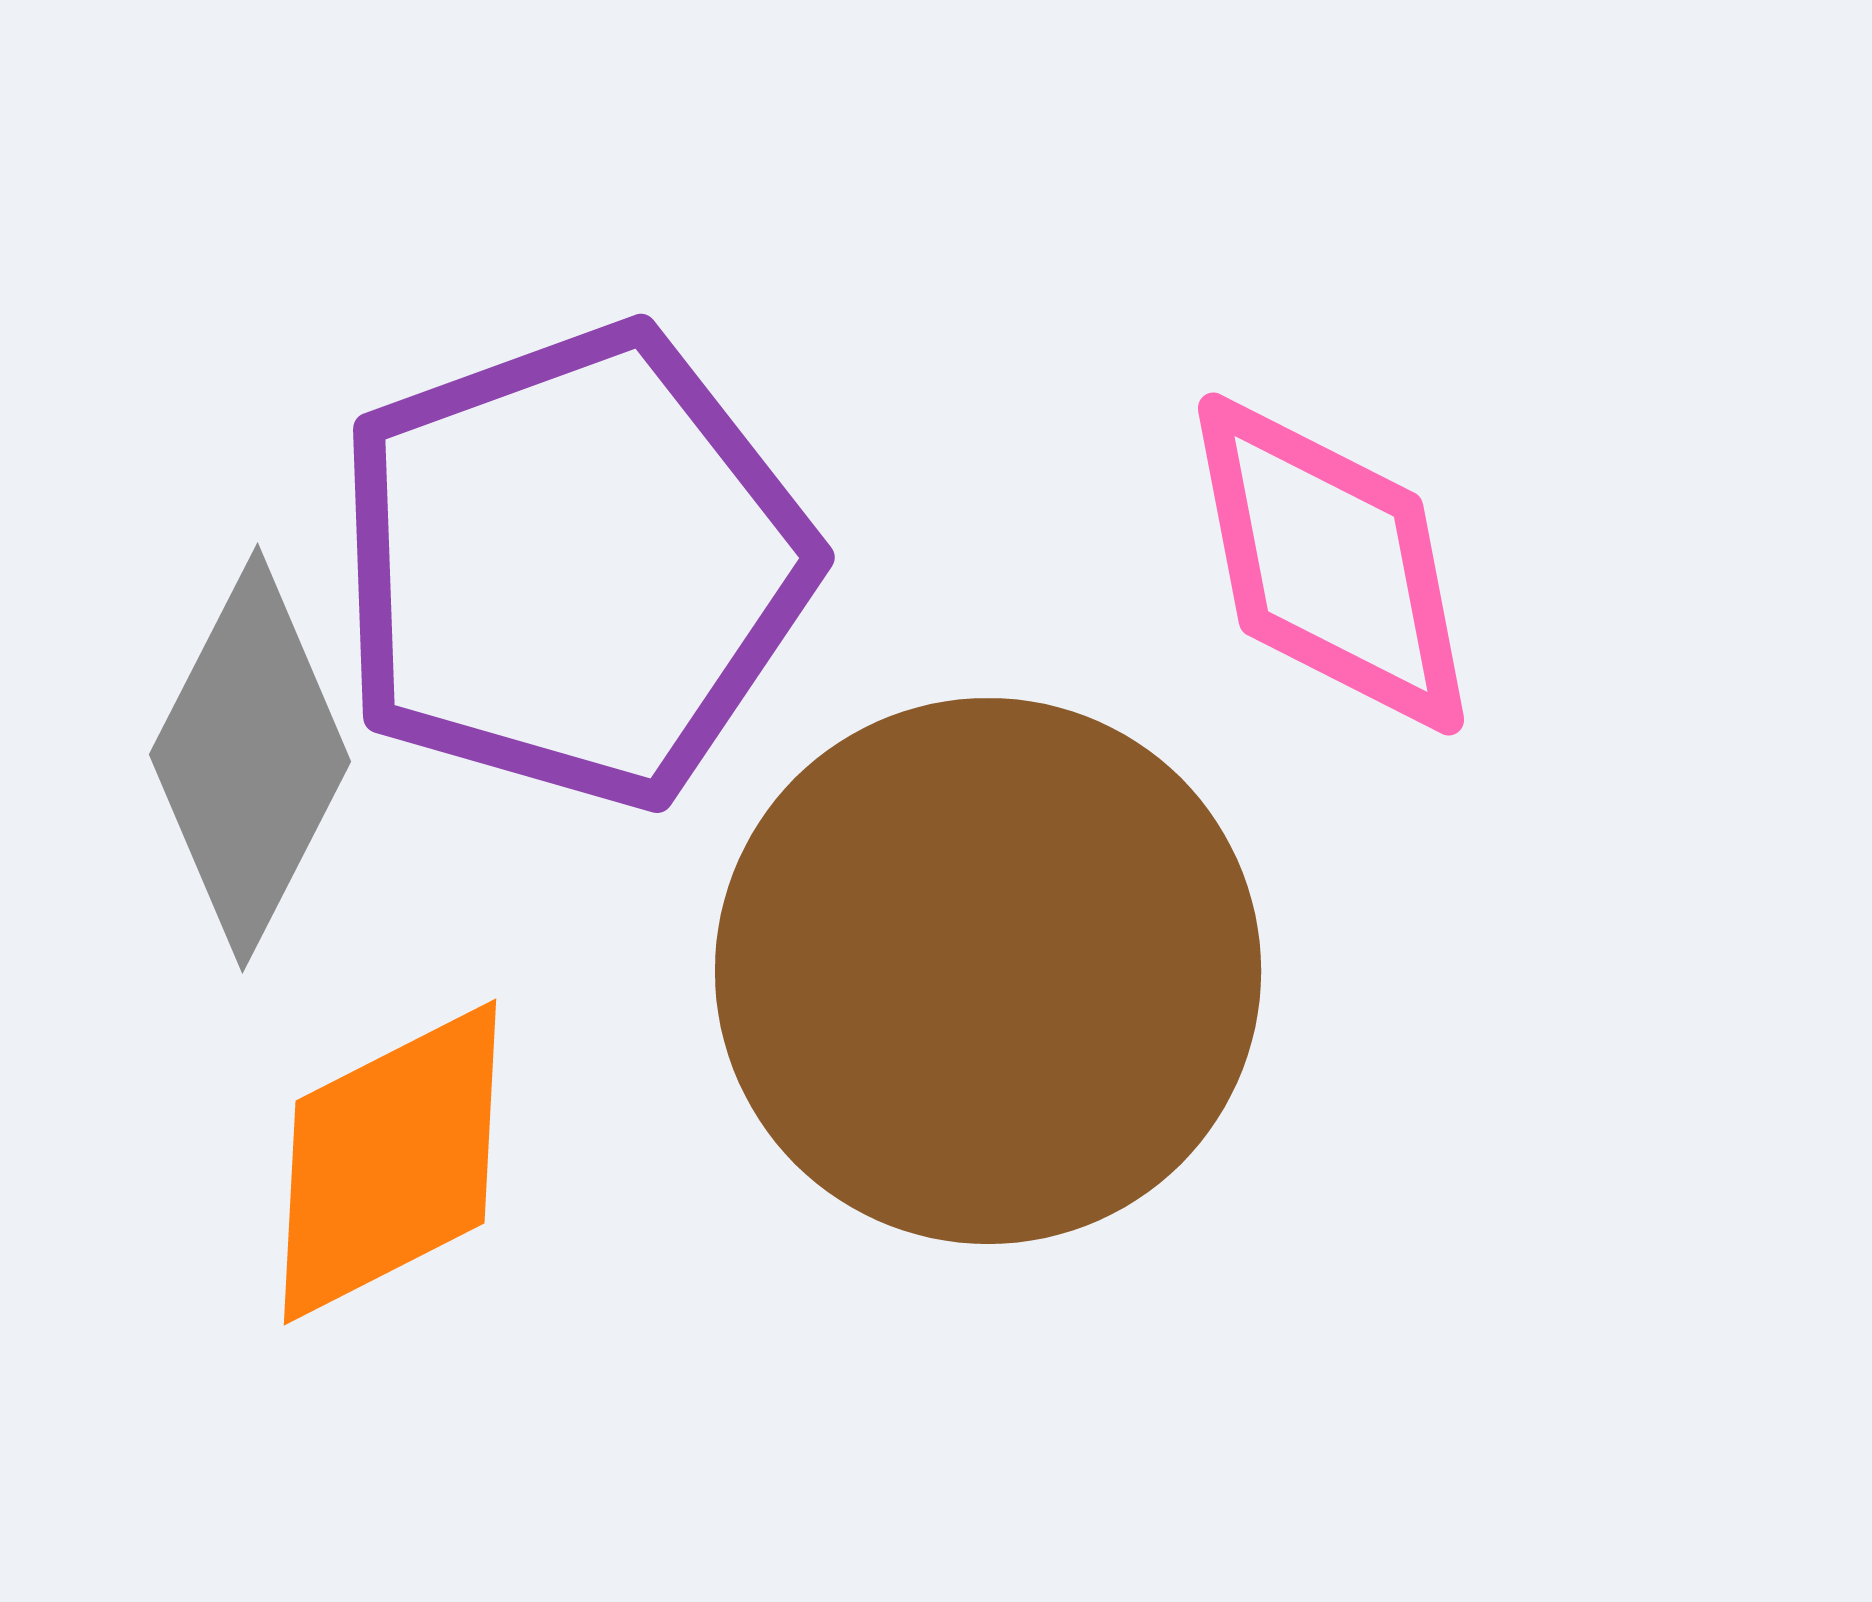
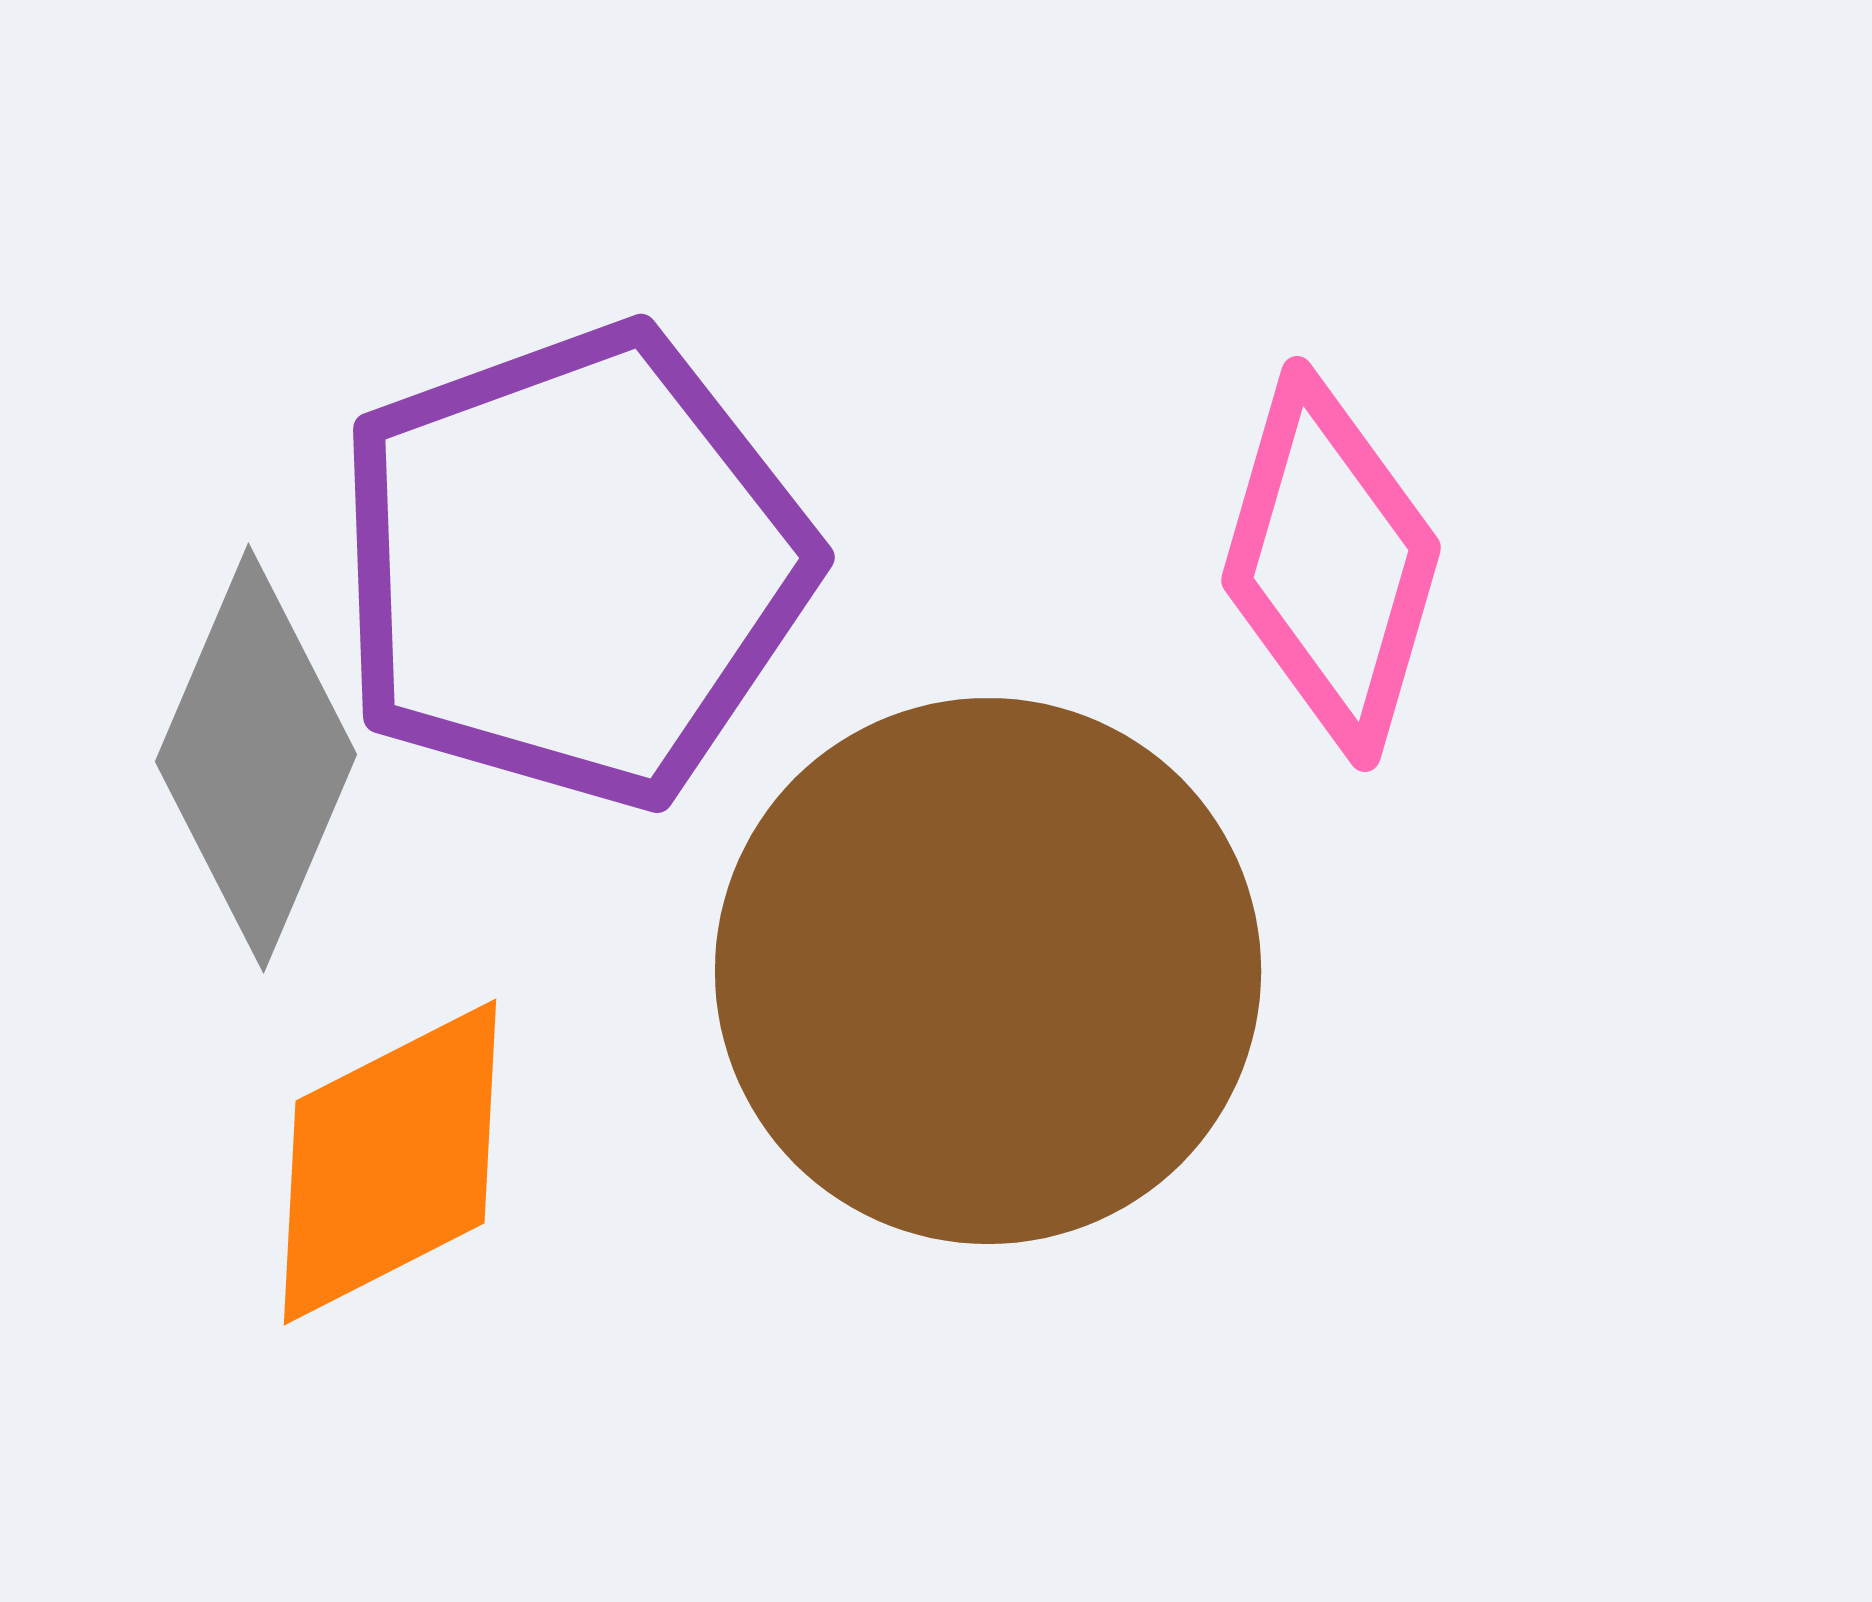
pink diamond: rotated 27 degrees clockwise
gray diamond: moved 6 px right; rotated 4 degrees counterclockwise
